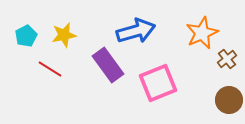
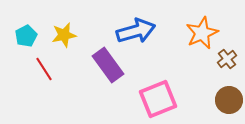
red line: moved 6 px left; rotated 25 degrees clockwise
pink square: moved 16 px down
